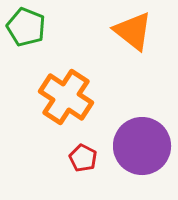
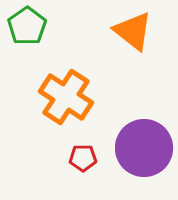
green pentagon: moved 1 px right, 1 px up; rotated 15 degrees clockwise
purple circle: moved 2 px right, 2 px down
red pentagon: rotated 28 degrees counterclockwise
